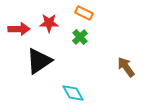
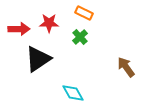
black triangle: moved 1 px left, 2 px up
